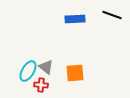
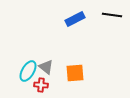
black line: rotated 12 degrees counterclockwise
blue rectangle: rotated 24 degrees counterclockwise
